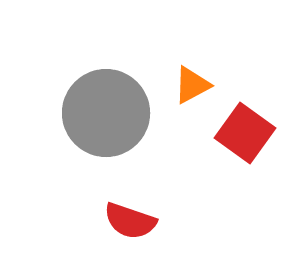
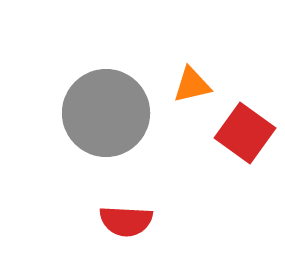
orange triangle: rotated 15 degrees clockwise
red semicircle: moved 4 px left; rotated 16 degrees counterclockwise
